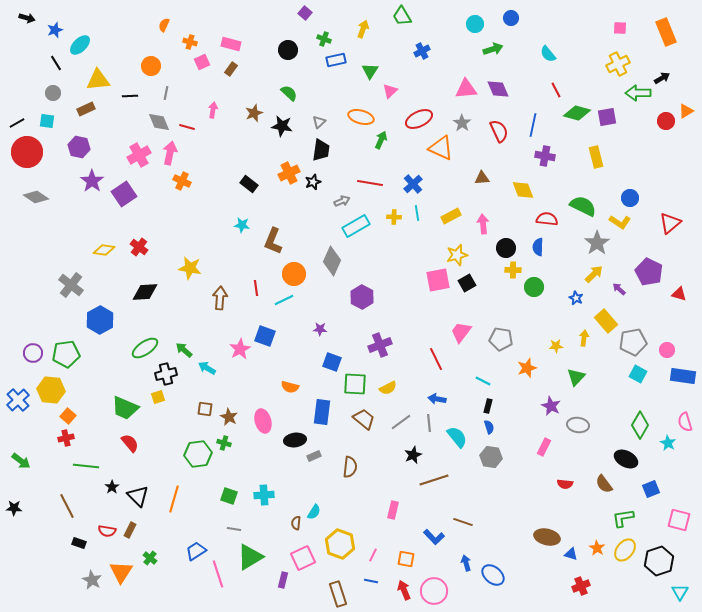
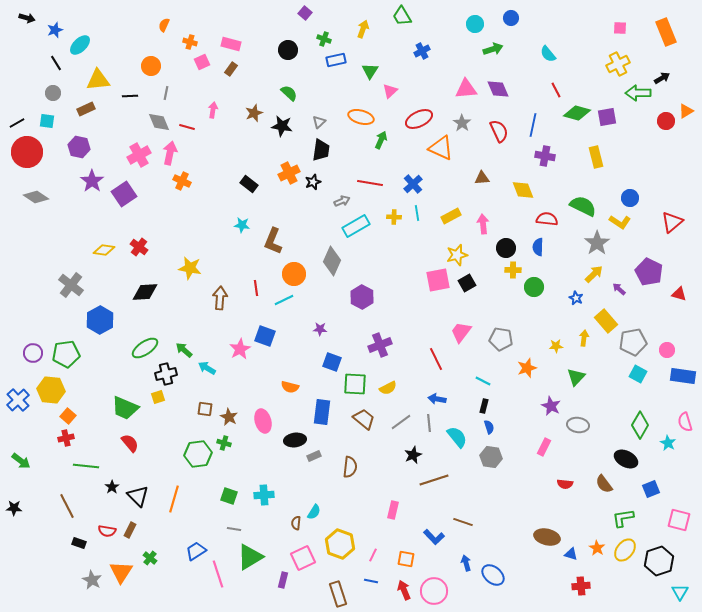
red triangle at (670, 223): moved 2 px right, 1 px up
black rectangle at (488, 406): moved 4 px left
red cross at (581, 586): rotated 18 degrees clockwise
